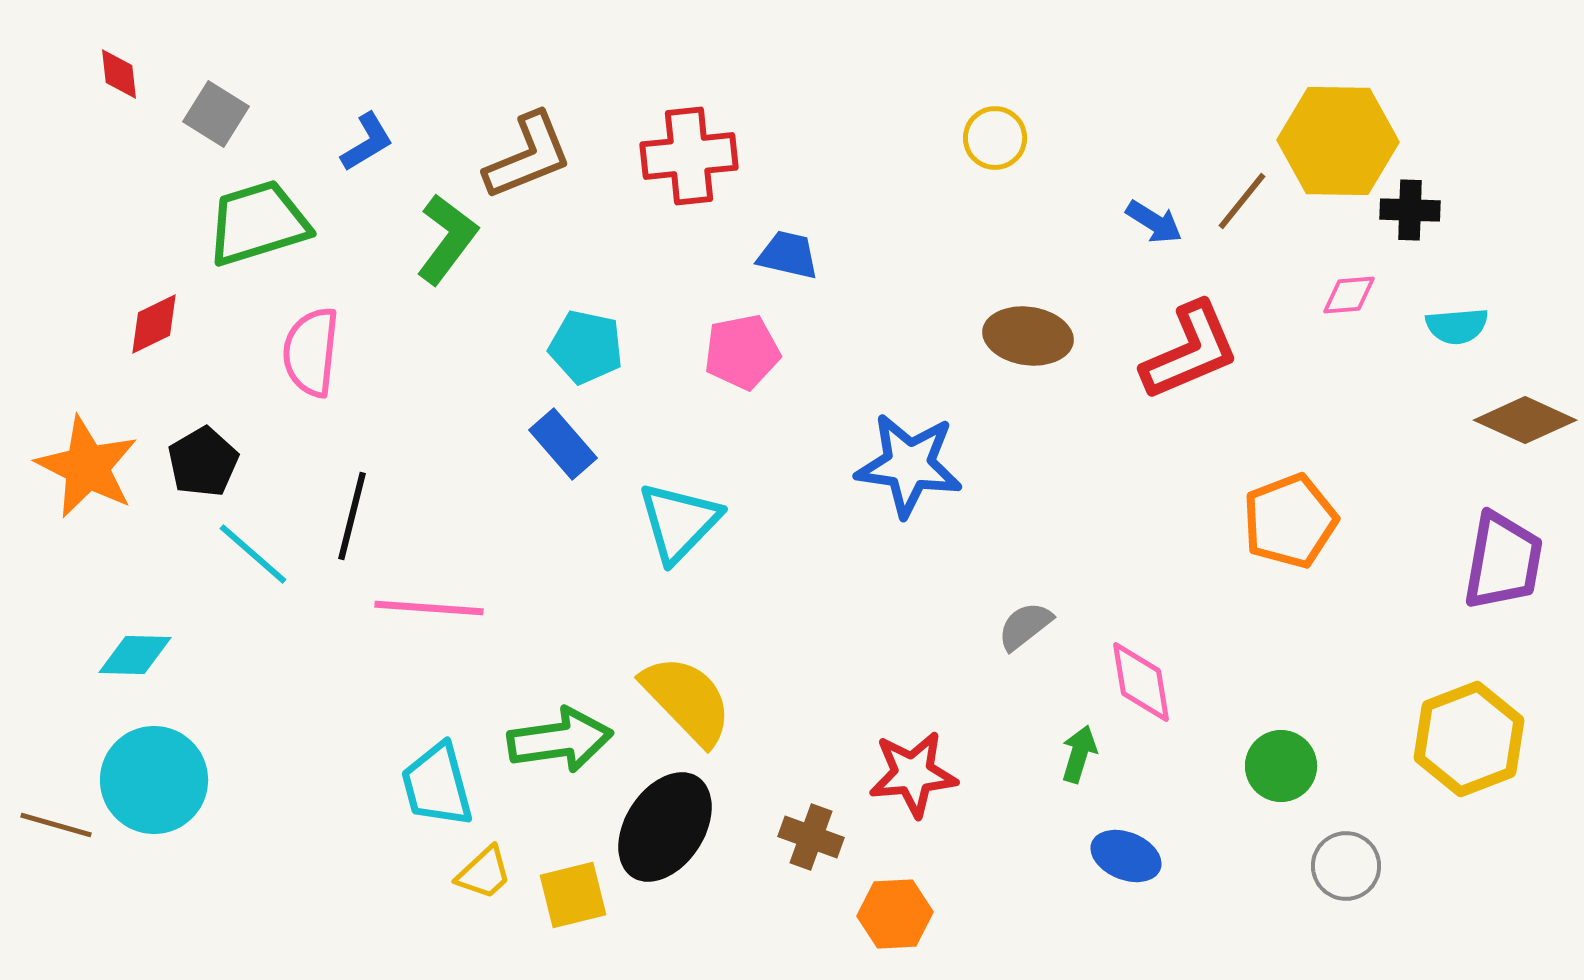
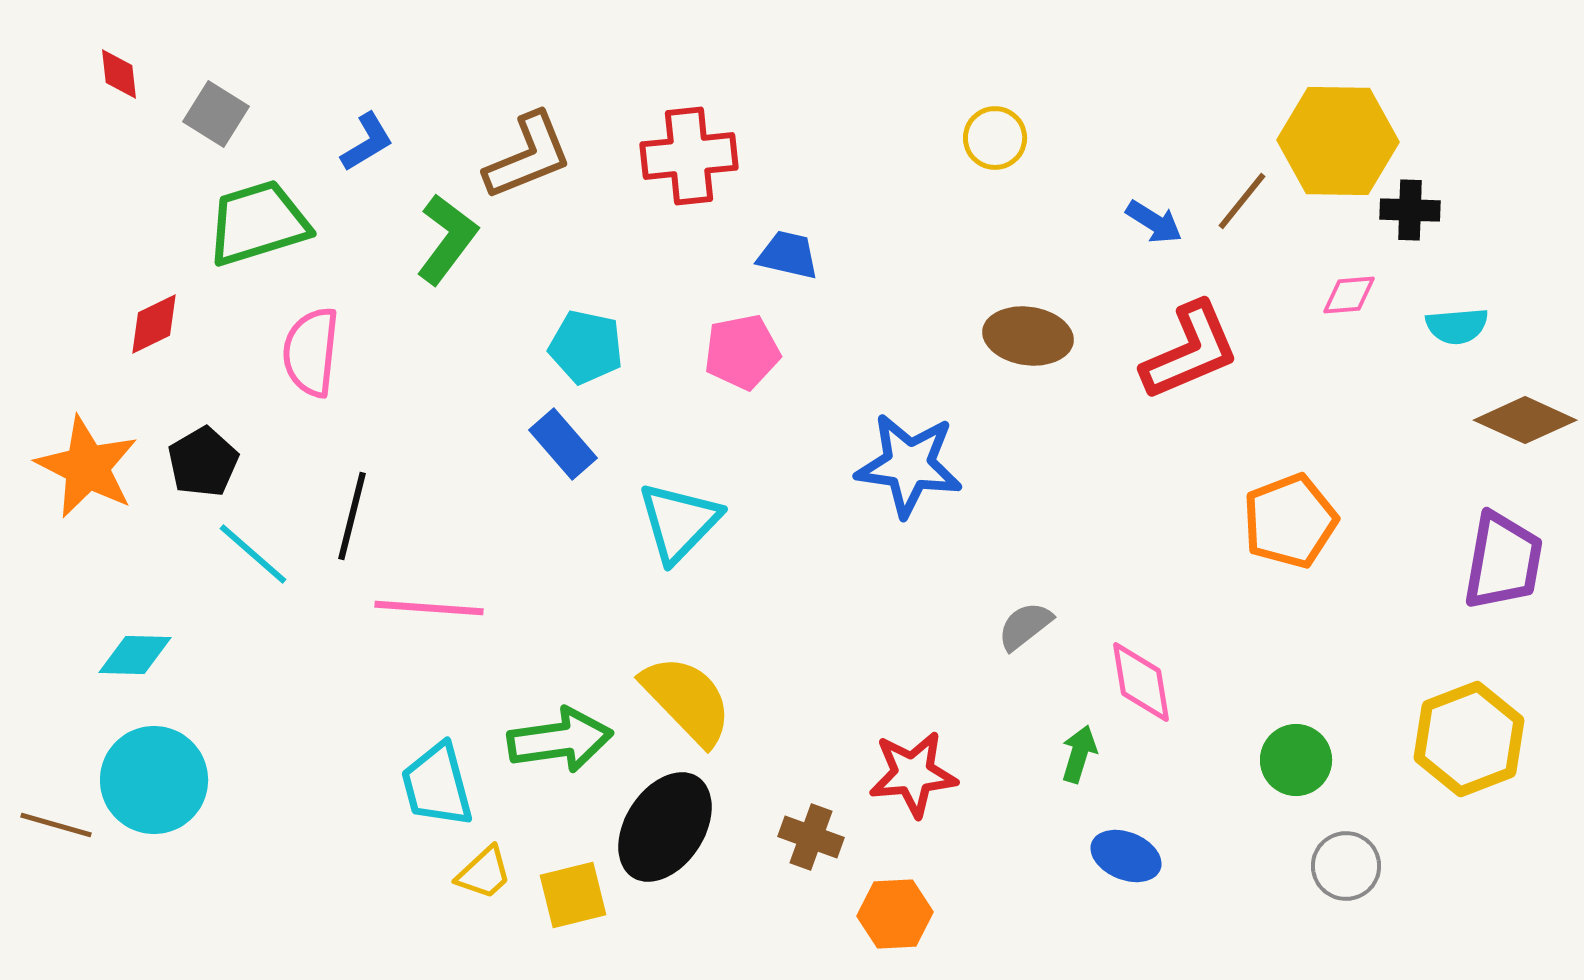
green circle at (1281, 766): moved 15 px right, 6 px up
